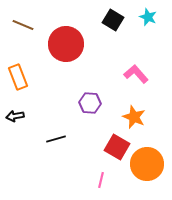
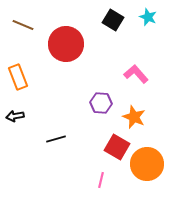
purple hexagon: moved 11 px right
